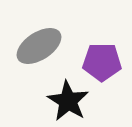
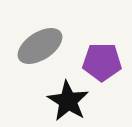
gray ellipse: moved 1 px right
